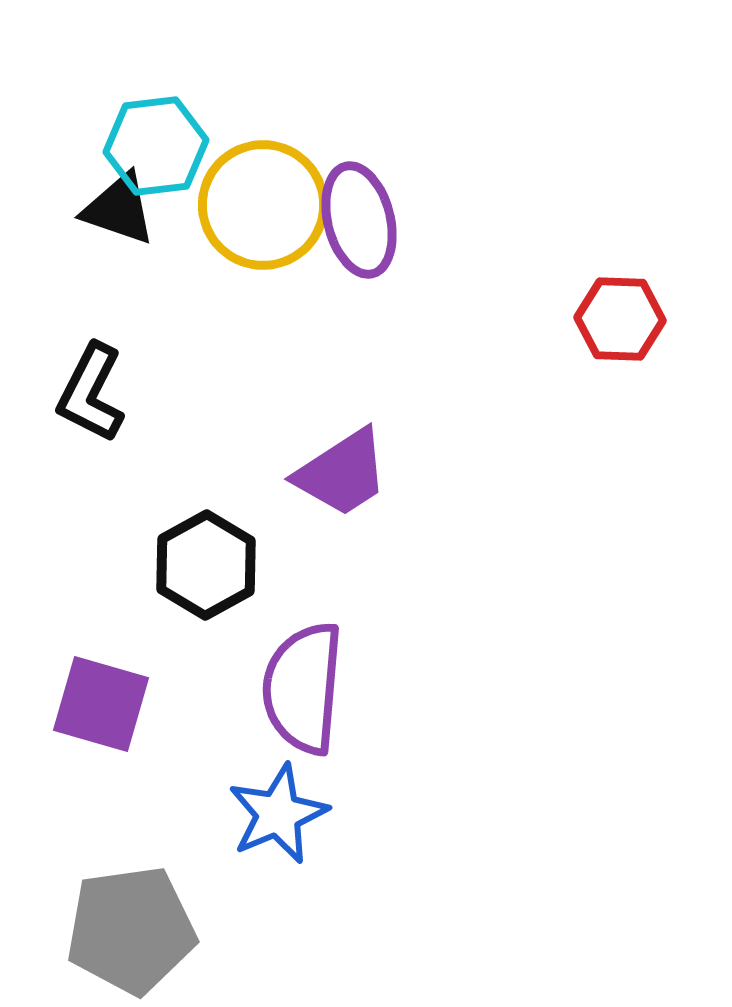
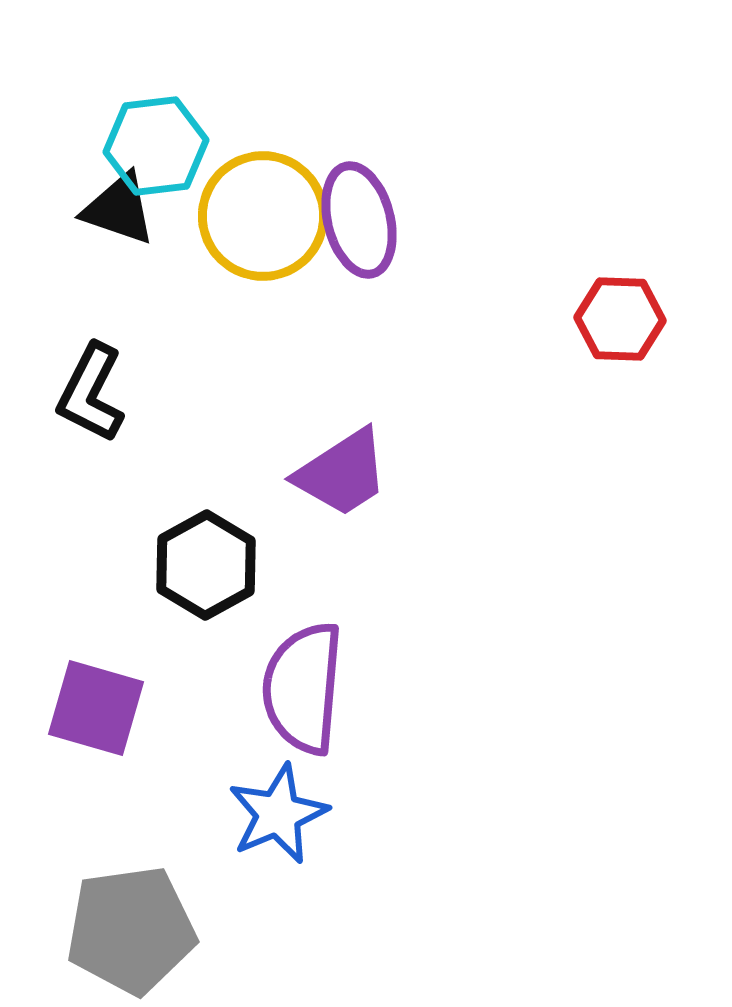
yellow circle: moved 11 px down
purple square: moved 5 px left, 4 px down
